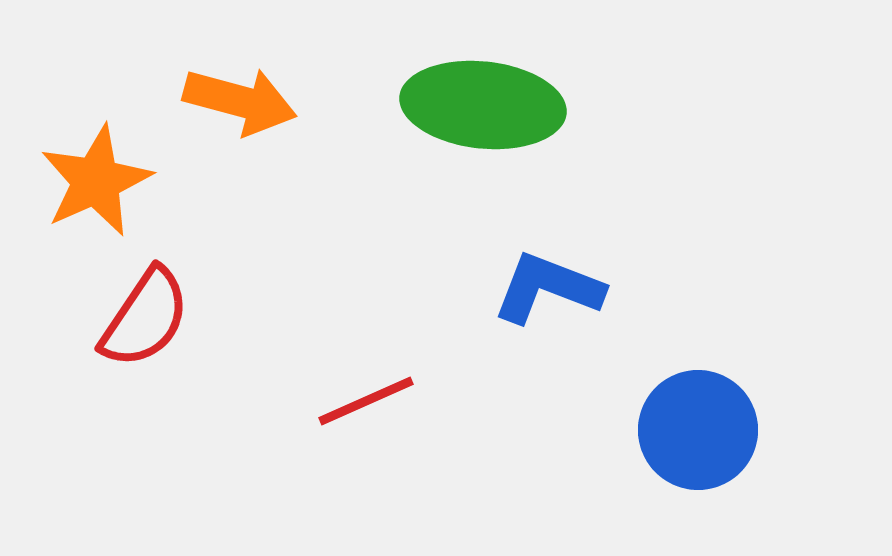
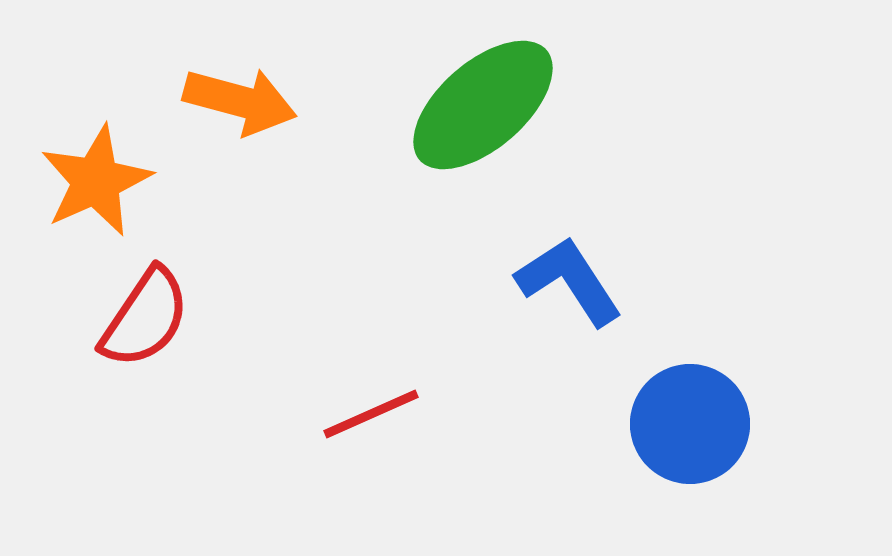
green ellipse: rotated 47 degrees counterclockwise
blue L-shape: moved 21 px right, 7 px up; rotated 36 degrees clockwise
red line: moved 5 px right, 13 px down
blue circle: moved 8 px left, 6 px up
